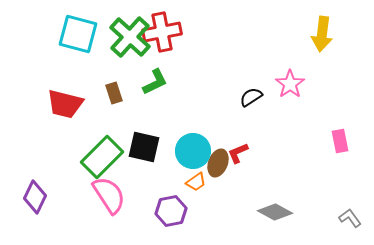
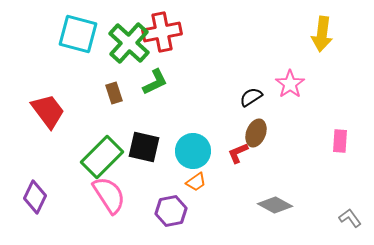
green cross: moved 1 px left, 6 px down
red trapezoid: moved 17 px left, 7 px down; rotated 141 degrees counterclockwise
pink rectangle: rotated 15 degrees clockwise
brown ellipse: moved 38 px right, 30 px up
gray diamond: moved 7 px up
